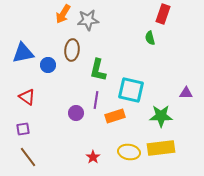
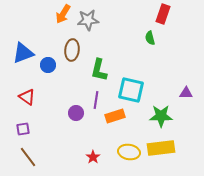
blue triangle: rotated 10 degrees counterclockwise
green L-shape: moved 1 px right
